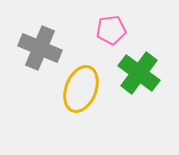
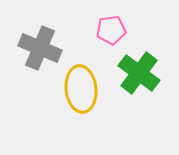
yellow ellipse: rotated 27 degrees counterclockwise
